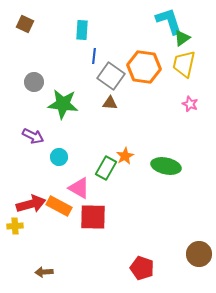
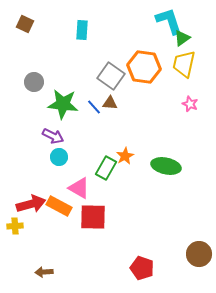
blue line: moved 51 px down; rotated 49 degrees counterclockwise
purple arrow: moved 20 px right
